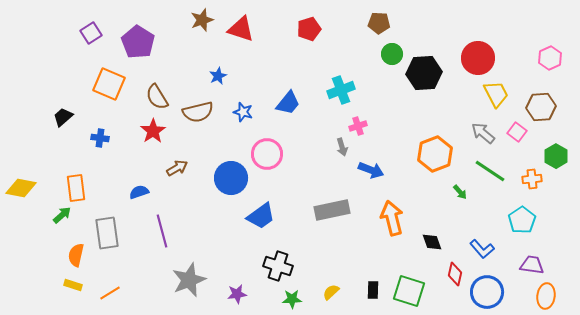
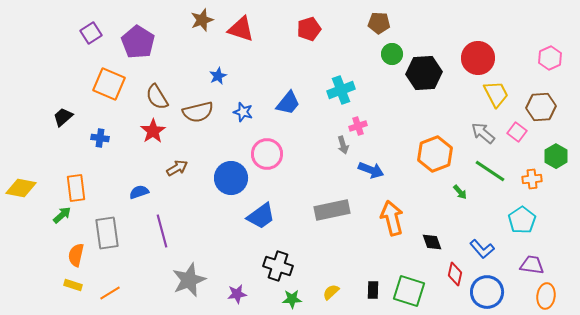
gray arrow at (342, 147): moved 1 px right, 2 px up
